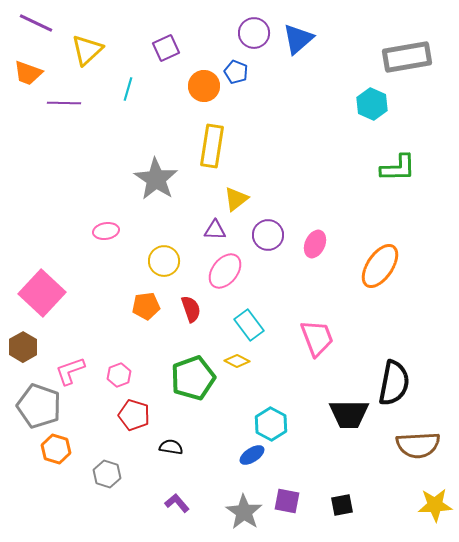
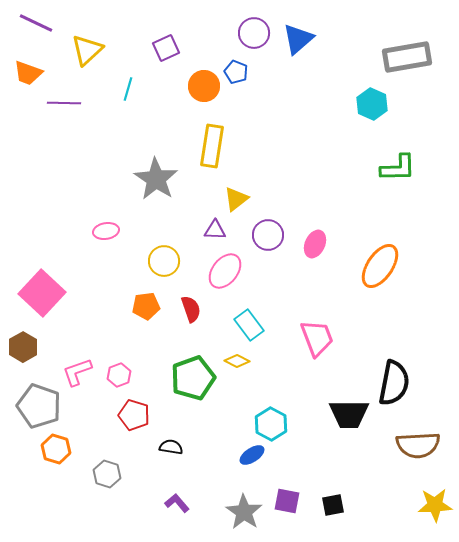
pink L-shape at (70, 371): moved 7 px right, 1 px down
black square at (342, 505): moved 9 px left
